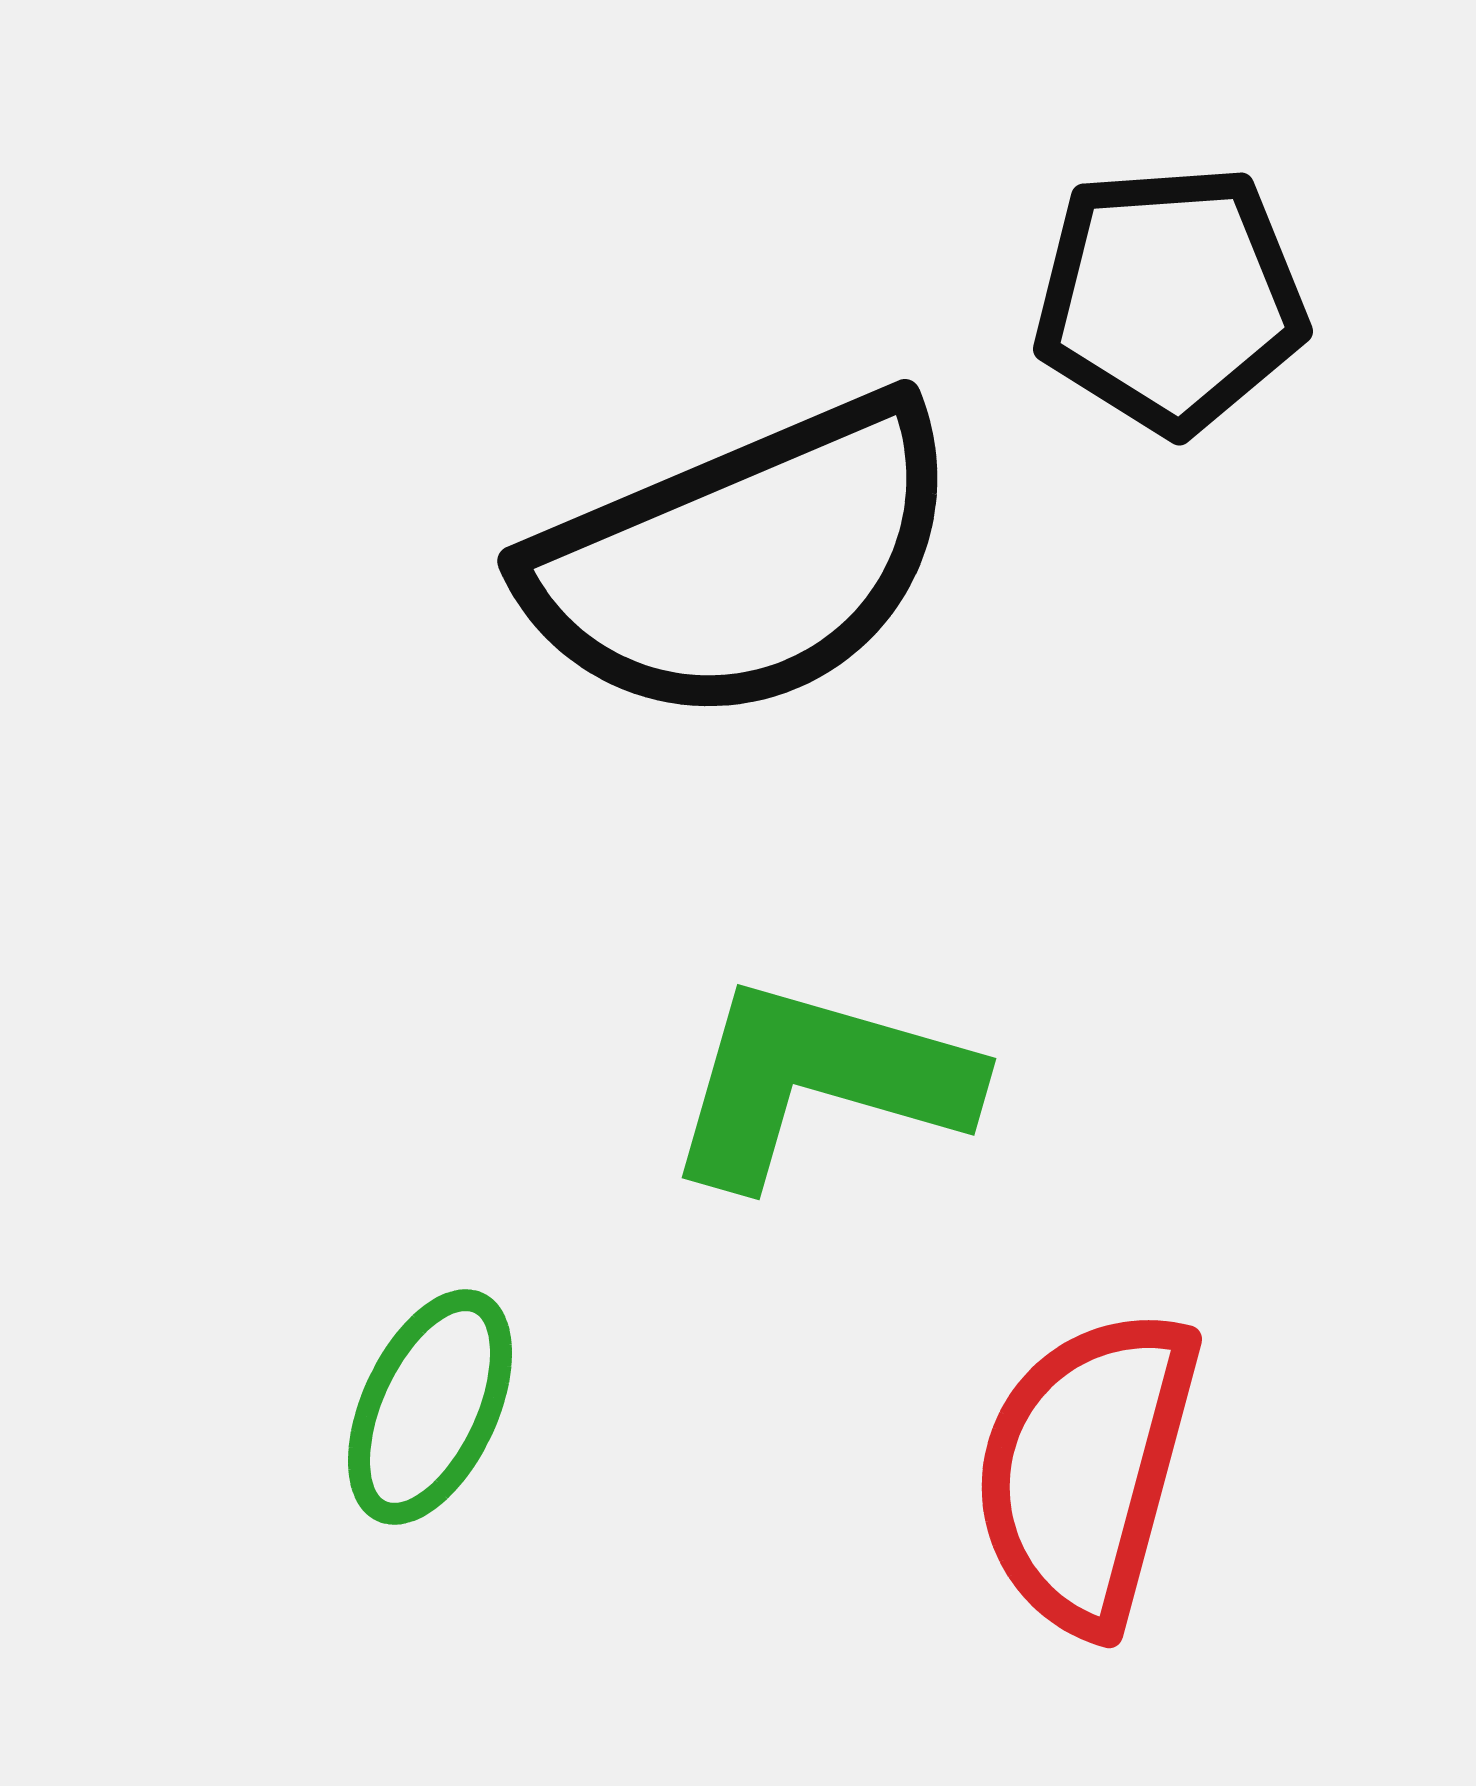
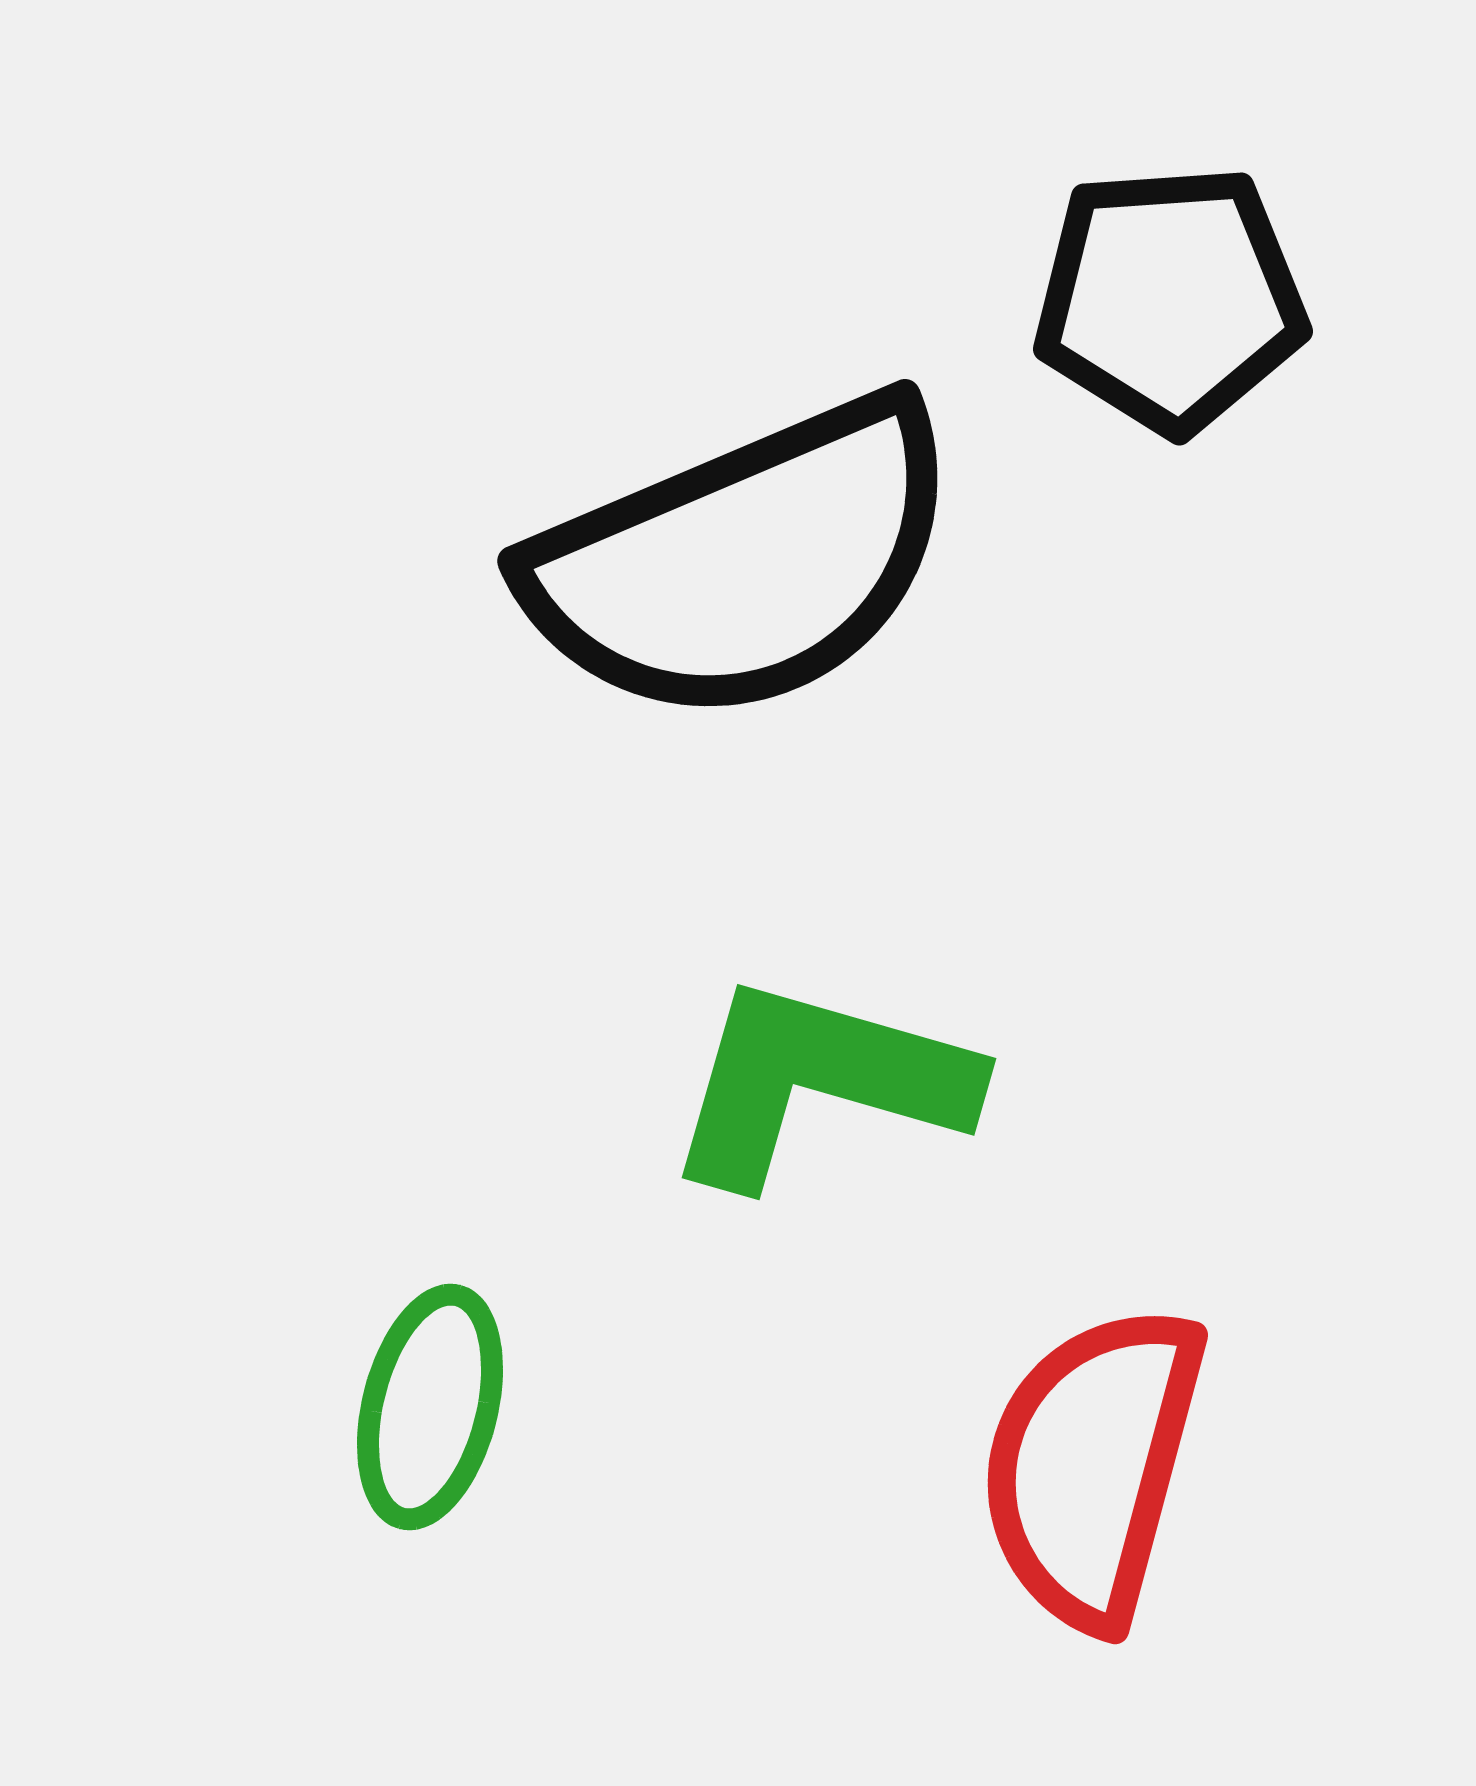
green ellipse: rotated 11 degrees counterclockwise
red semicircle: moved 6 px right, 4 px up
